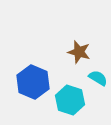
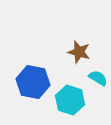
blue hexagon: rotated 12 degrees counterclockwise
